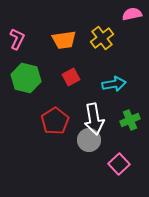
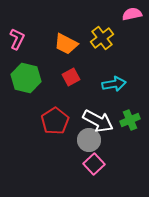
orange trapezoid: moved 2 px right, 4 px down; rotated 35 degrees clockwise
white arrow: moved 4 px right, 2 px down; rotated 52 degrees counterclockwise
pink square: moved 25 px left
